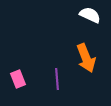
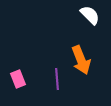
white semicircle: rotated 20 degrees clockwise
orange arrow: moved 5 px left, 2 px down
